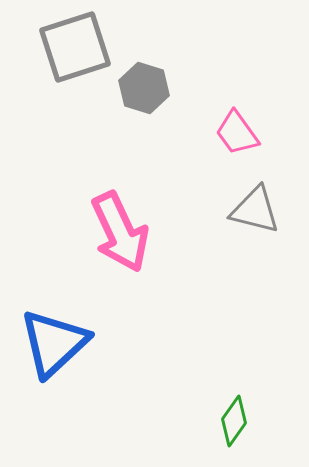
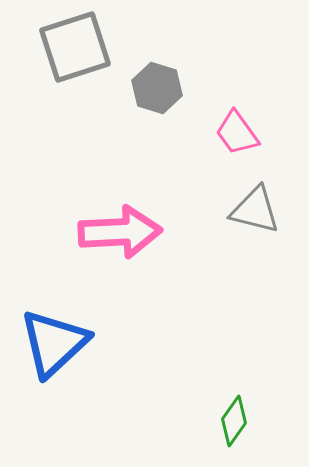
gray hexagon: moved 13 px right
pink arrow: rotated 68 degrees counterclockwise
